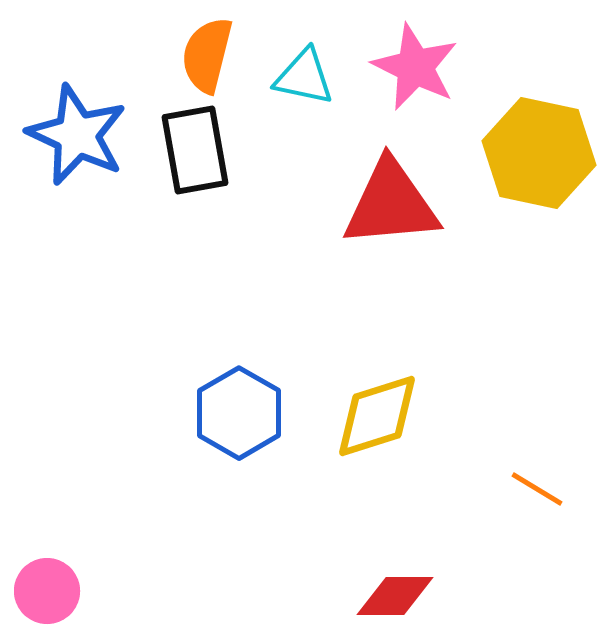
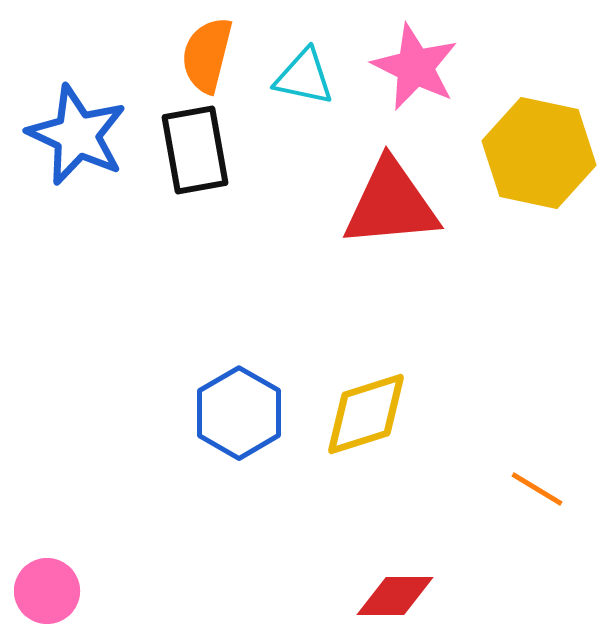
yellow diamond: moved 11 px left, 2 px up
